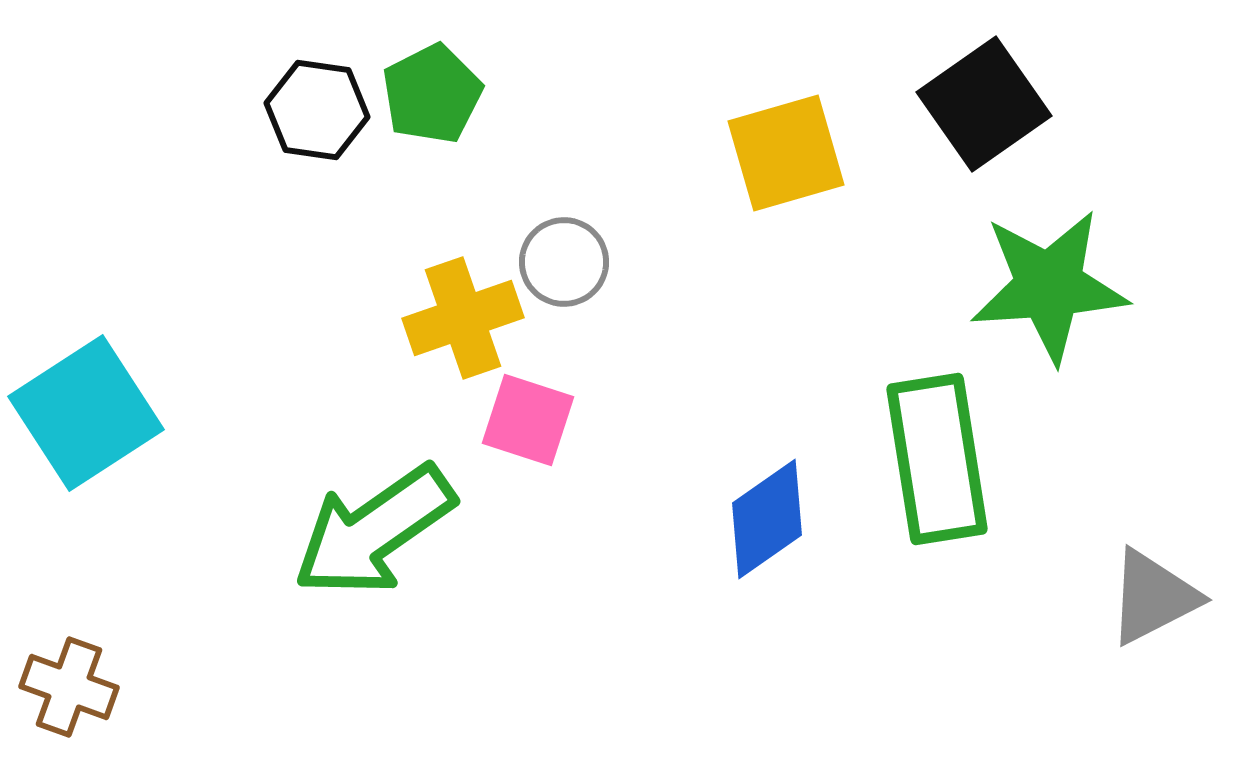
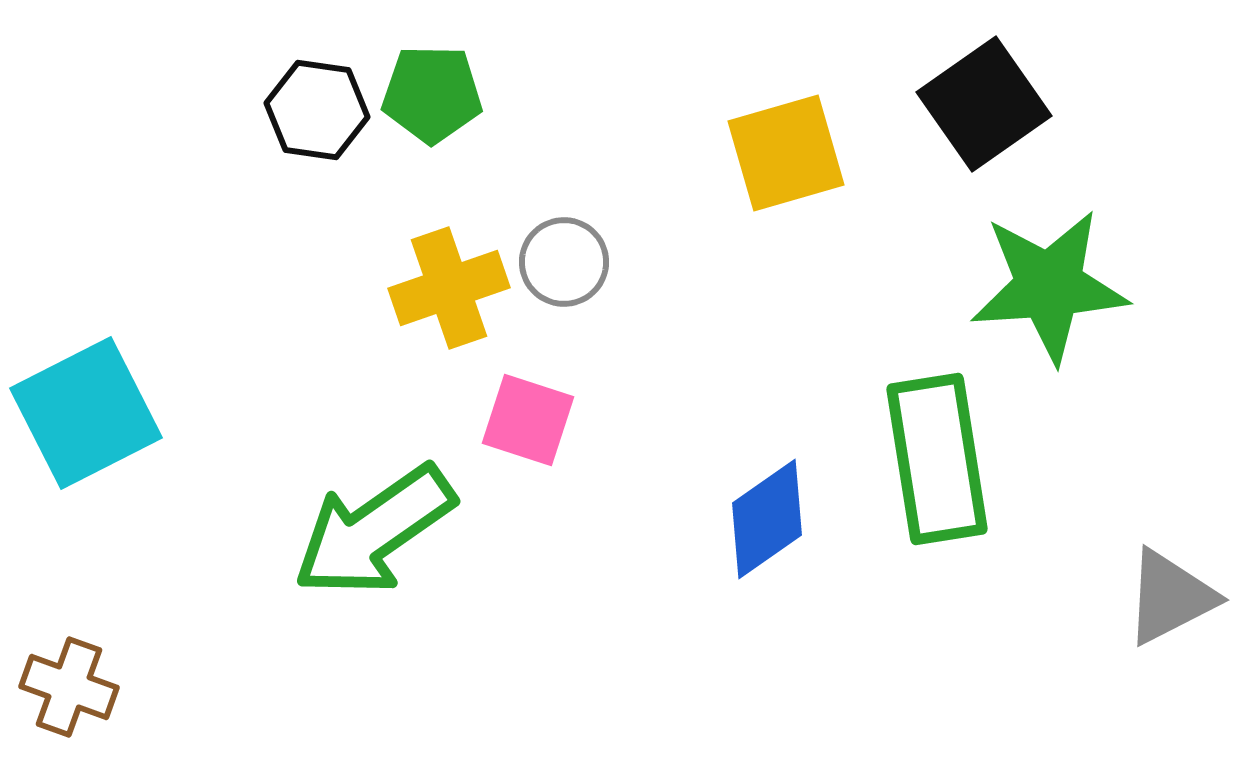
green pentagon: rotated 28 degrees clockwise
yellow cross: moved 14 px left, 30 px up
cyan square: rotated 6 degrees clockwise
gray triangle: moved 17 px right
